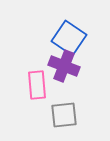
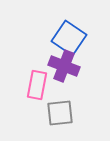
pink rectangle: rotated 16 degrees clockwise
gray square: moved 4 px left, 2 px up
